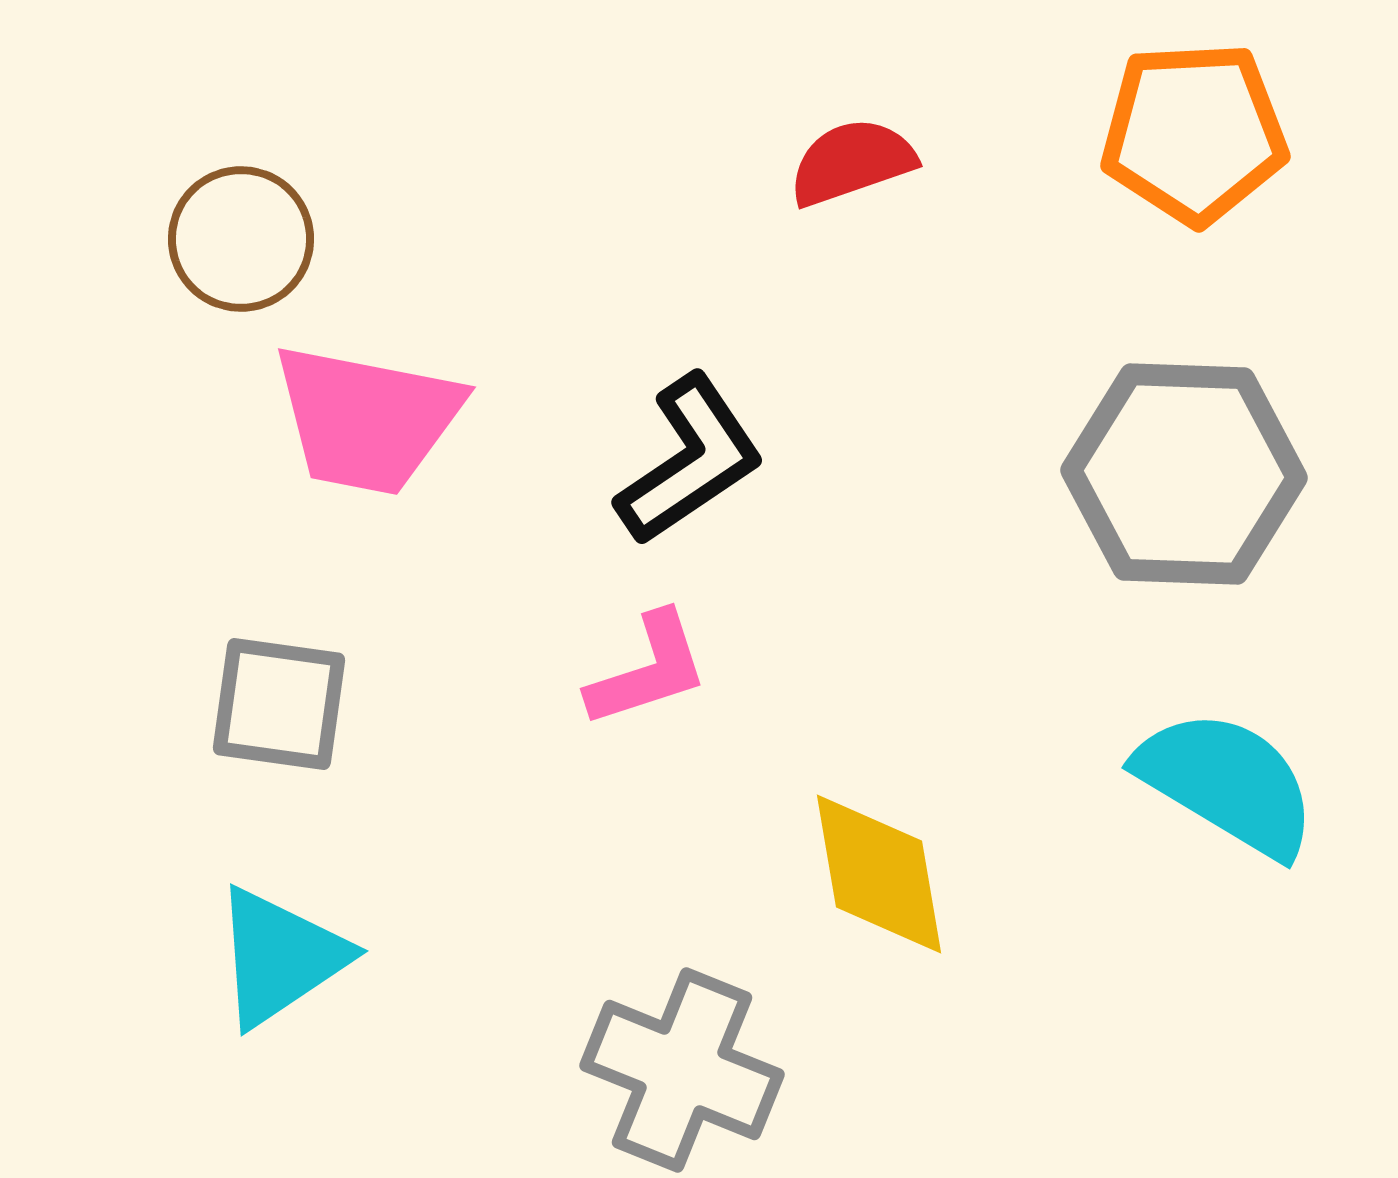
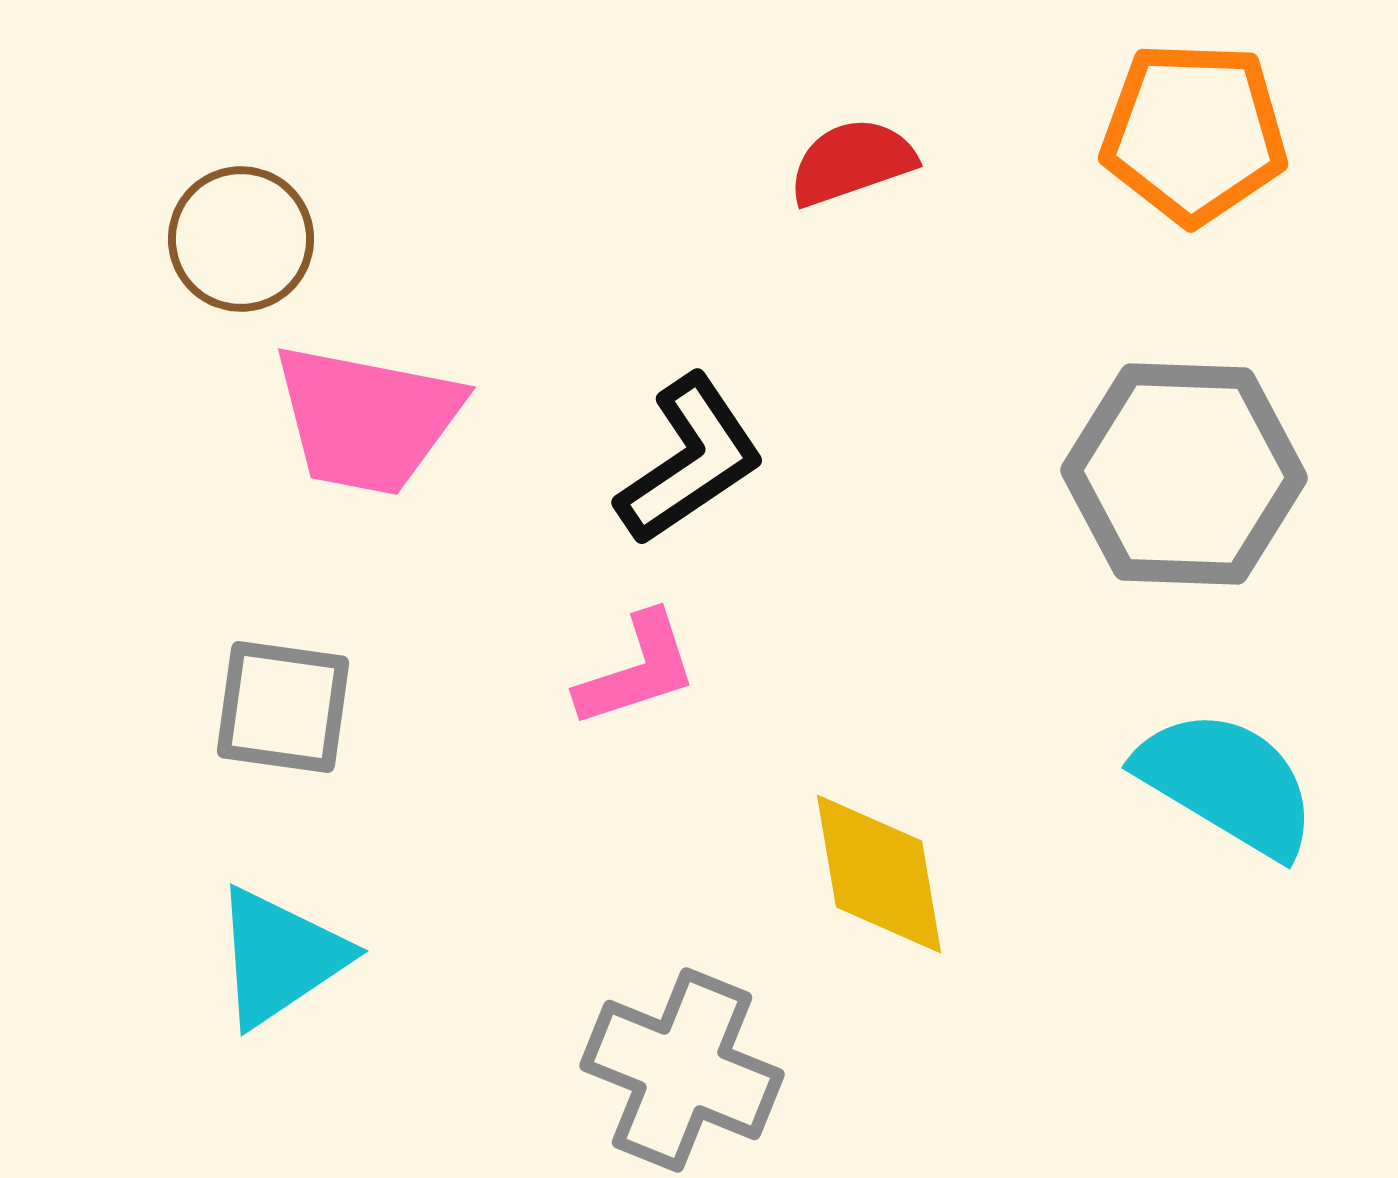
orange pentagon: rotated 5 degrees clockwise
pink L-shape: moved 11 px left
gray square: moved 4 px right, 3 px down
